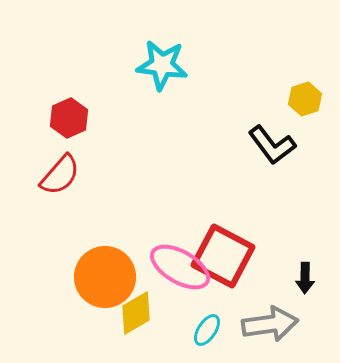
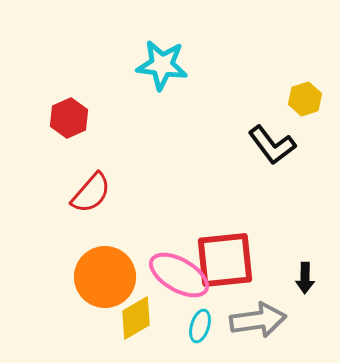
red semicircle: moved 31 px right, 18 px down
red square: moved 2 px right, 4 px down; rotated 34 degrees counterclockwise
pink ellipse: moved 1 px left, 8 px down
yellow diamond: moved 5 px down
gray arrow: moved 12 px left, 4 px up
cyan ellipse: moved 7 px left, 4 px up; rotated 16 degrees counterclockwise
